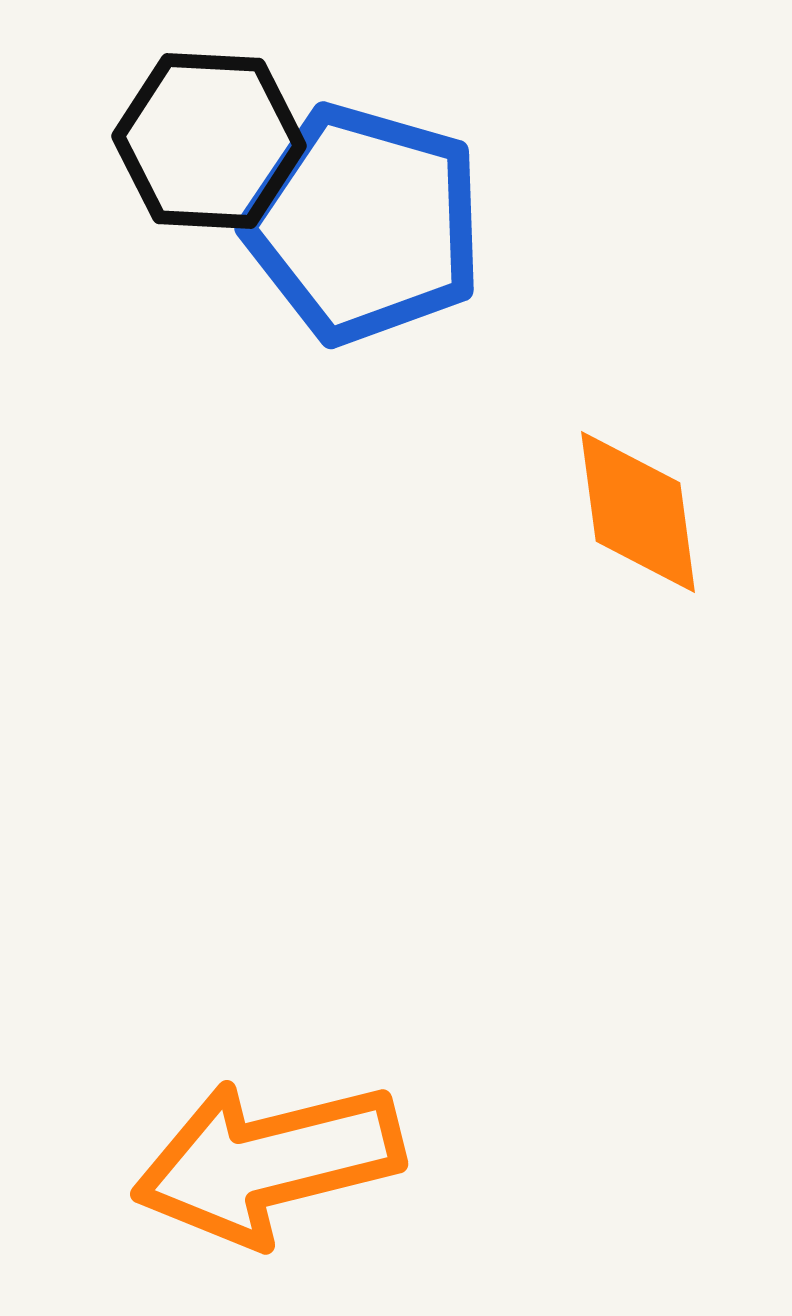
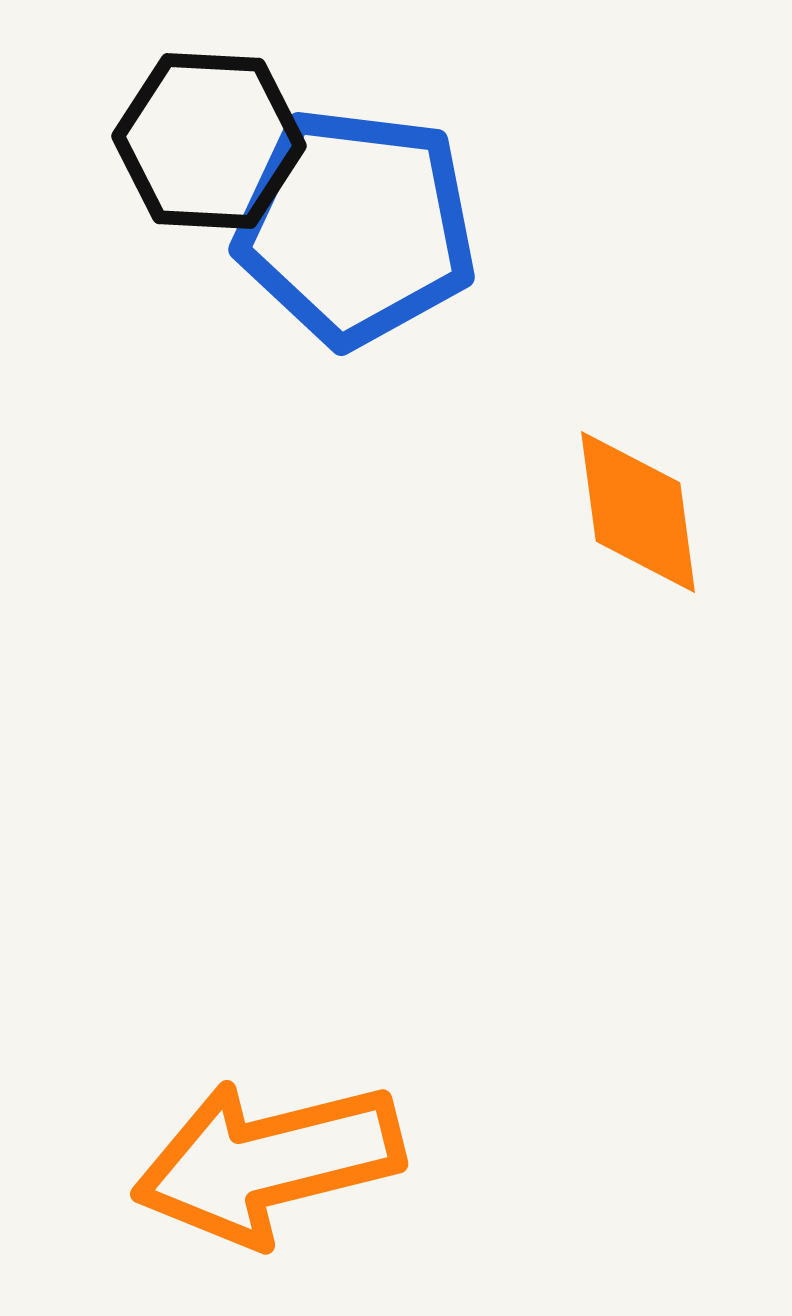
blue pentagon: moved 8 px left, 3 px down; rotated 9 degrees counterclockwise
